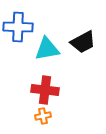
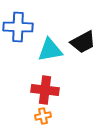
cyan triangle: moved 3 px right, 1 px down
